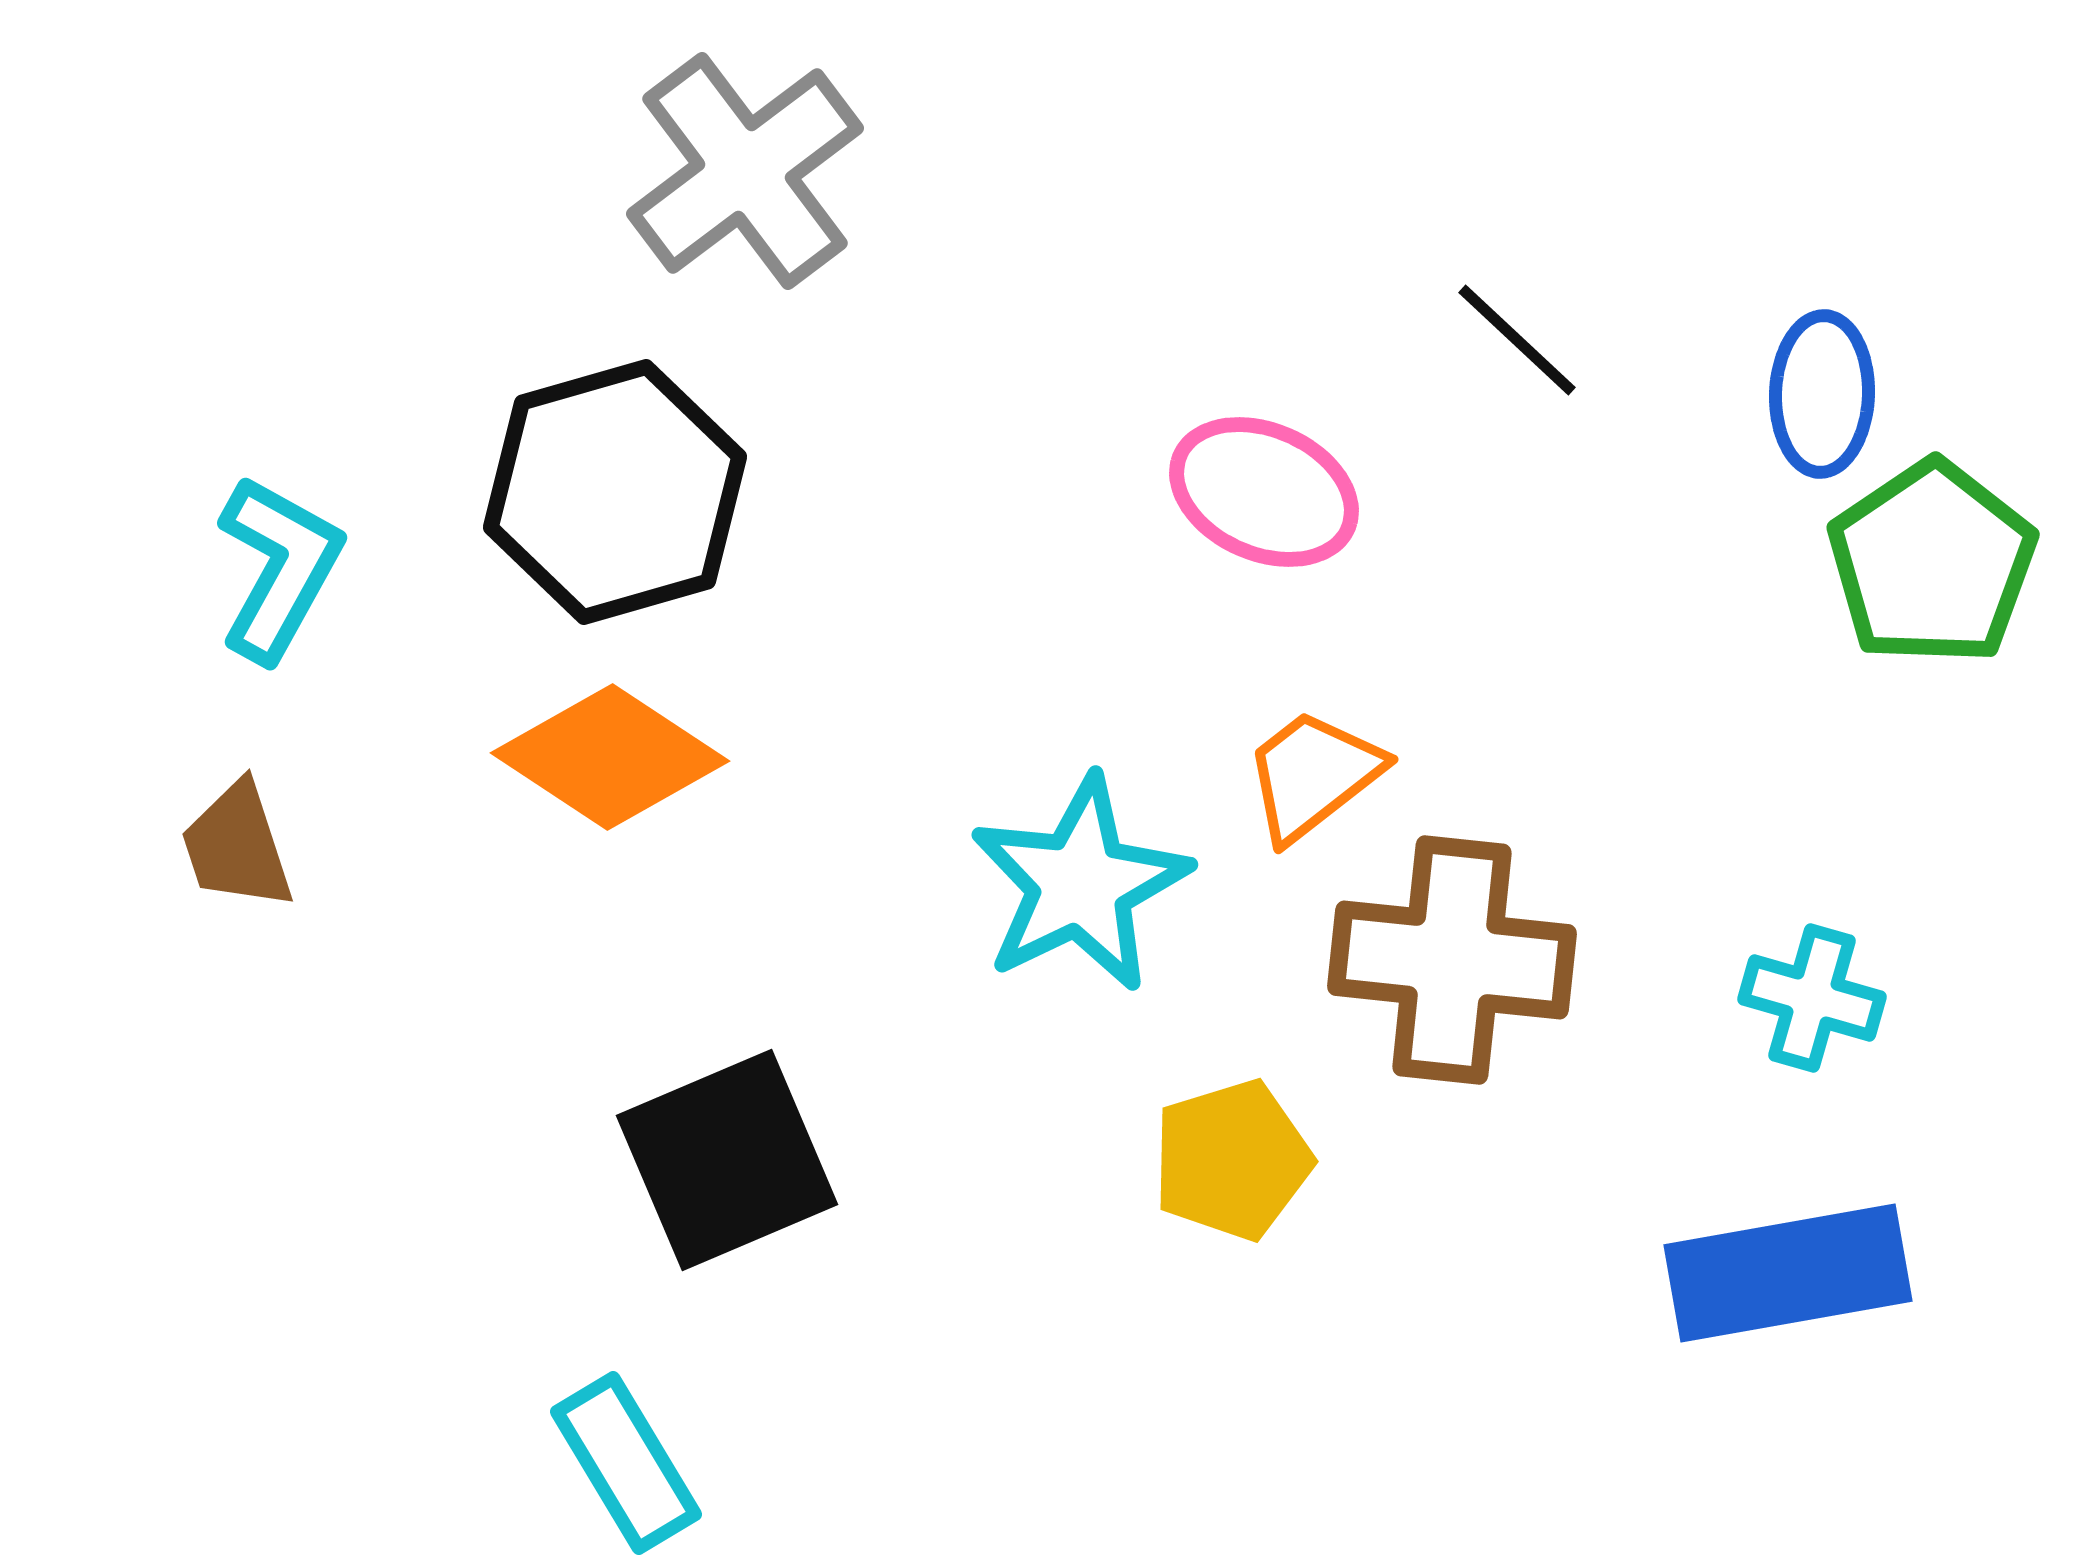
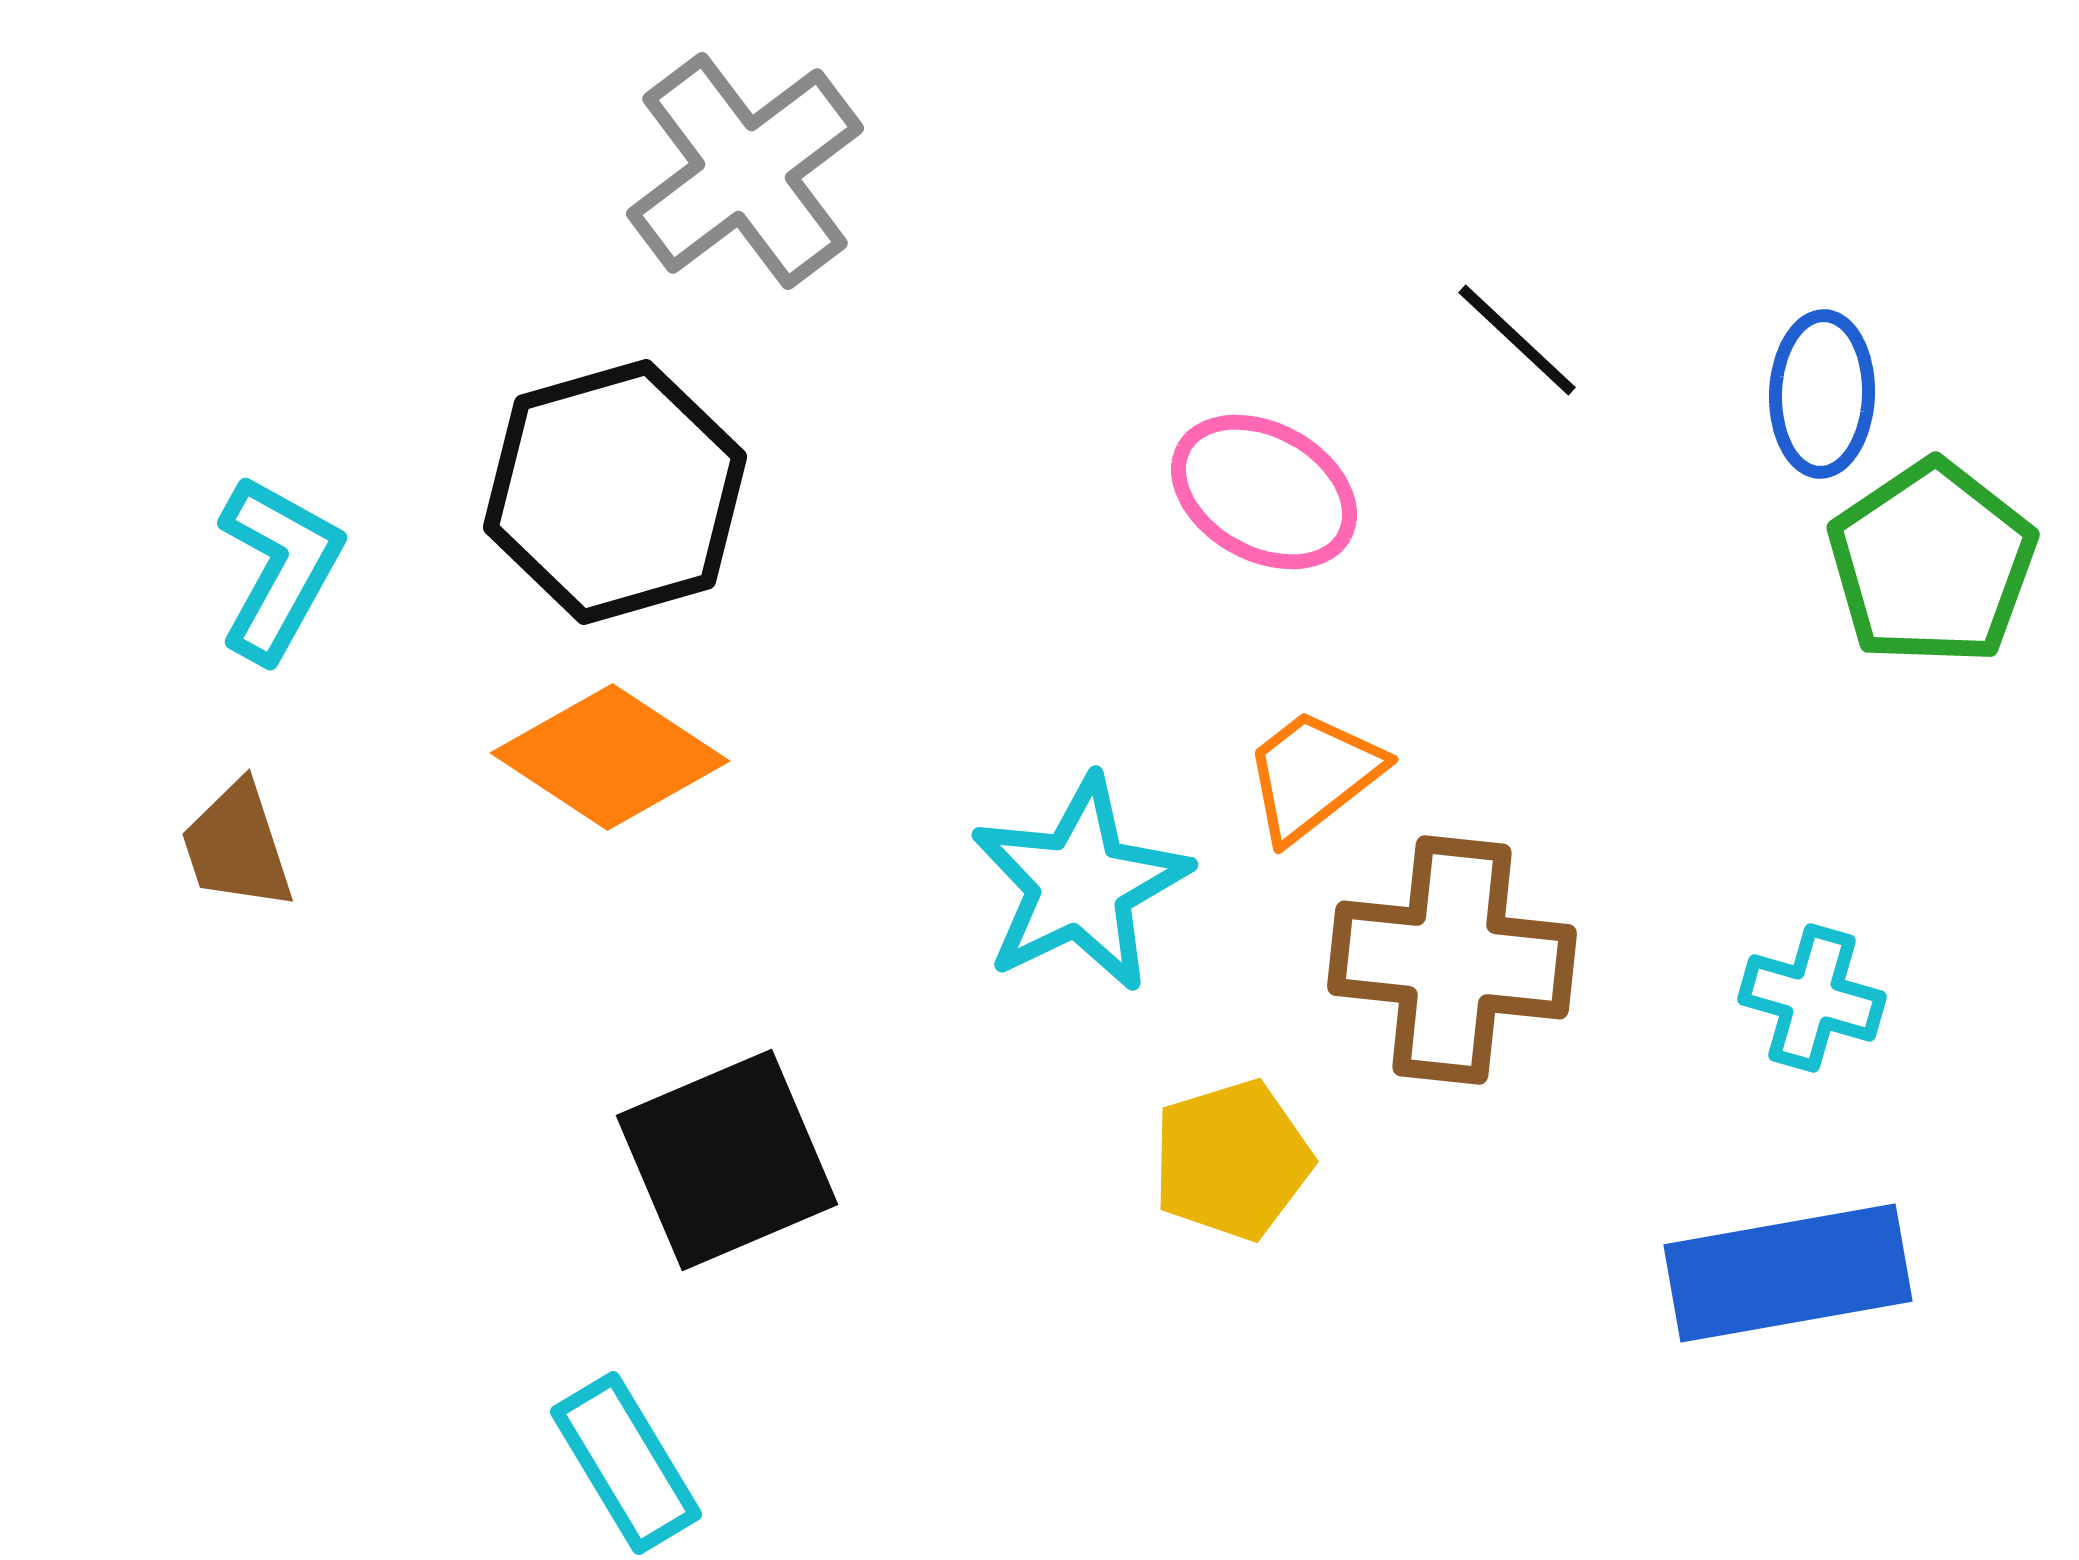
pink ellipse: rotated 5 degrees clockwise
